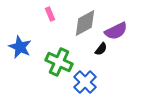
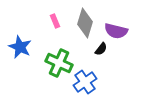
pink rectangle: moved 5 px right, 7 px down
gray diamond: rotated 44 degrees counterclockwise
purple semicircle: rotated 40 degrees clockwise
green cross: moved 1 px down
blue cross: rotated 10 degrees clockwise
